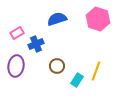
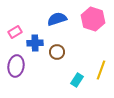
pink hexagon: moved 5 px left
pink rectangle: moved 2 px left, 1 px up
blue cross: moved 1 px left, 1 px up; rotated 21 degrees clockwise
brown circle: moved 14 px up
yellow line: moved 5 px right, 1 px up
